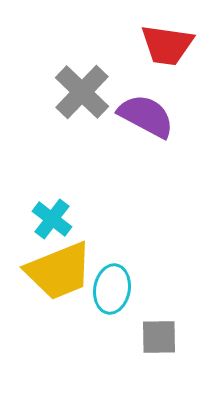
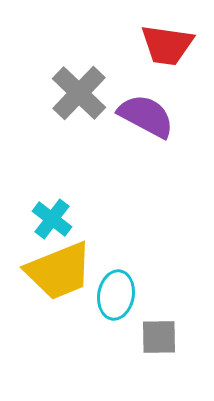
gray cross: moved 3 px left, 1 px down
cyan ellipse: moved 4 px right, 6 px down
